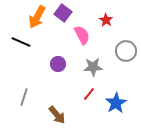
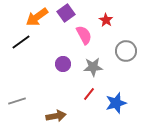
purple square: moved 3 px right; rotated 18 degrees clockwise
orange arrow: rotated 25 degrees clockwise
pink semicircle: moved 2 px right
black line: rotated 60 degrees counterclockwise
purple circle: moved 5 px right
gray line: moved 7 px left, 4 px down; rotated 54 degrees clockwise
blue star: rotated 15 degrees clockwise
brown arrow: moved 1 px left, 1 px down; rotated 60 degrees counterclockwise
